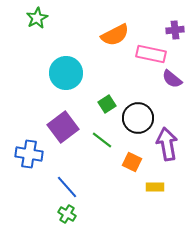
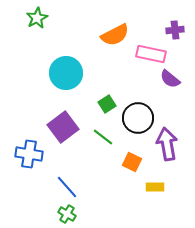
purple semicircle: moved 2 px left
green line: moved 1 px right, 3 px up
